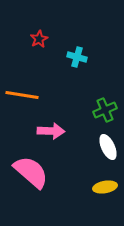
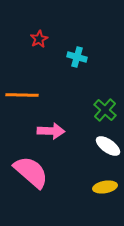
orange line: rotated 8 degrees counterclockwise
green cross: rotated 25 degrees counterclockwise
white ellipse: moved 1 px up; rotated 30 degrees counterclockwise
